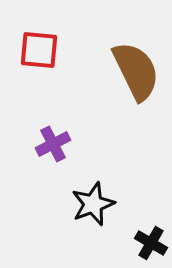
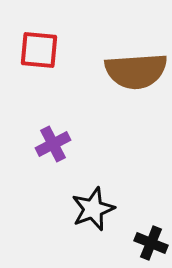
brown semicircle: rotated 112 degrees clockwise
black star: moved 5 px down
black cross: rotated 8 degrees counterclockwise
